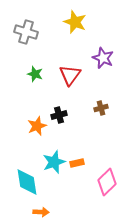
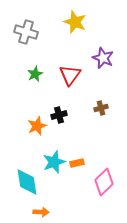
green star: rotated 28 degrees clockwise
pink diamond: moved 3 px left
